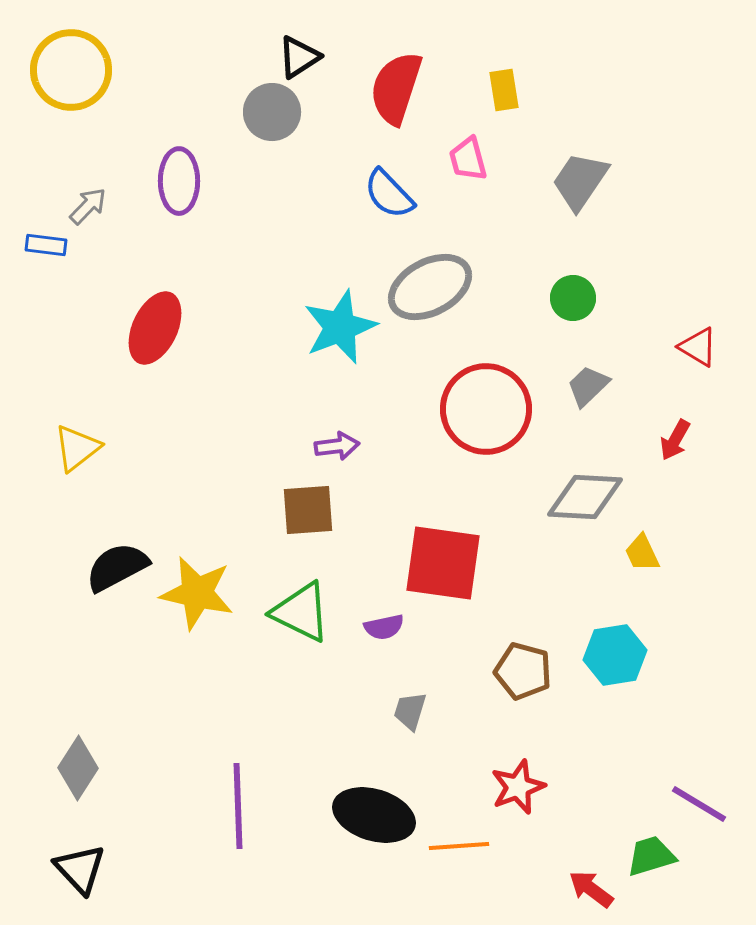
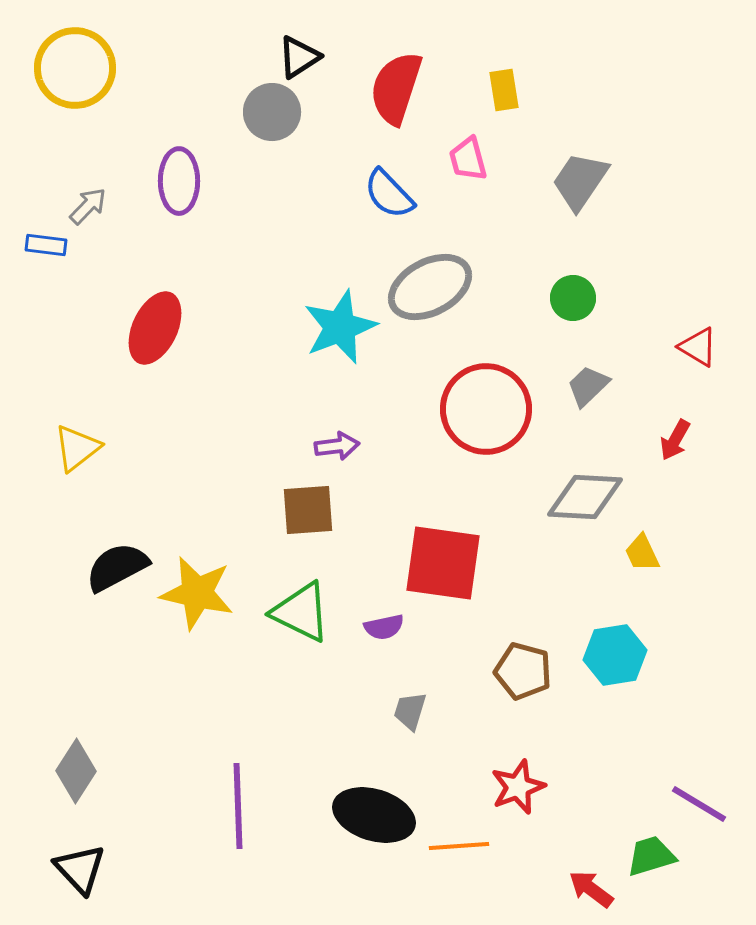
yellow circle at (71, 70): moved 4 px right, 2 px up
gray diamond at (78, 768): moved 2 px left, 3 px down
